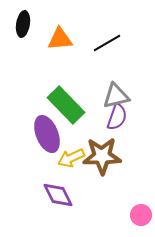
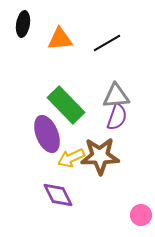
gray triangle: rotated 8 degrees clockwise
brown star: moved 2 px left
